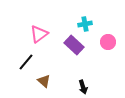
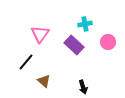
pink triangle: moved 1 px right; rotated 18 degrees counterclockwise
